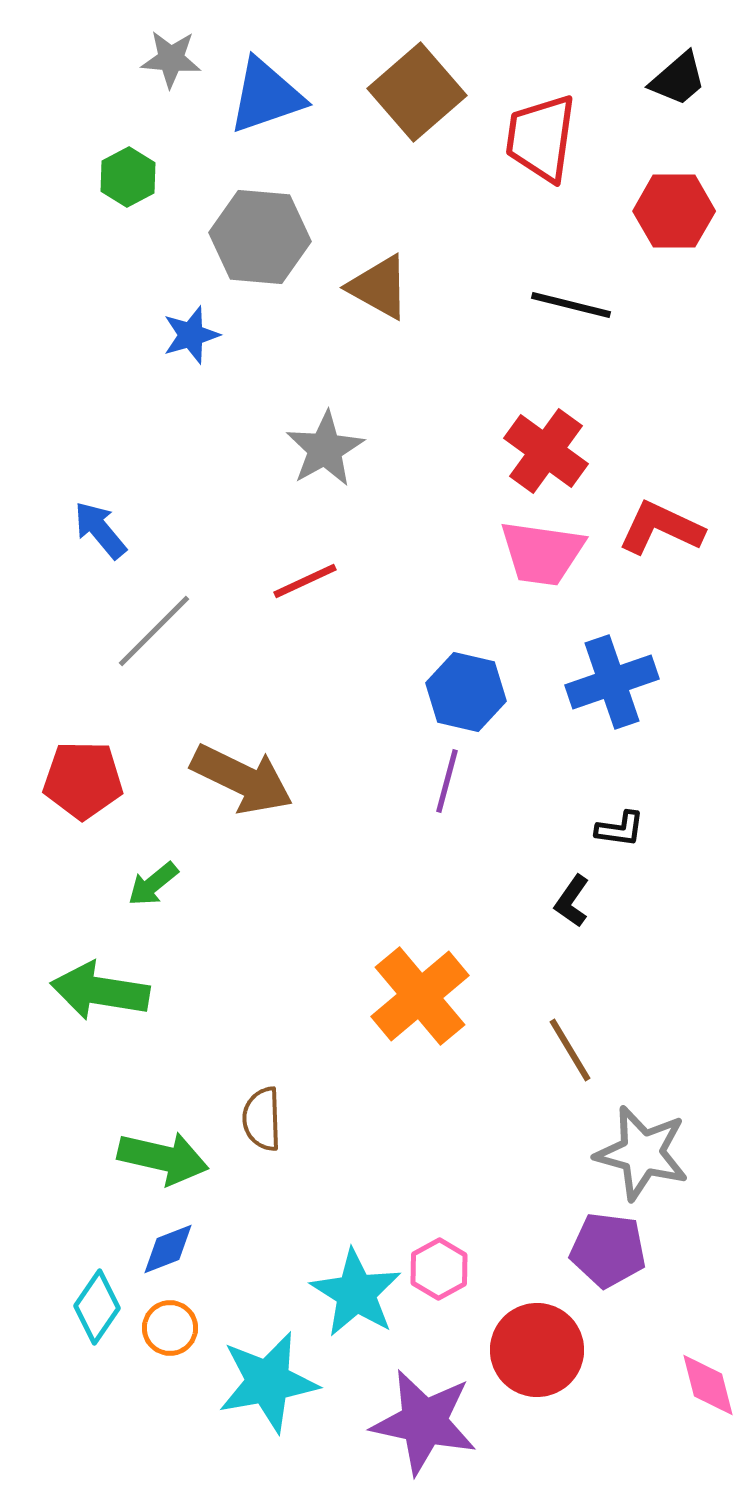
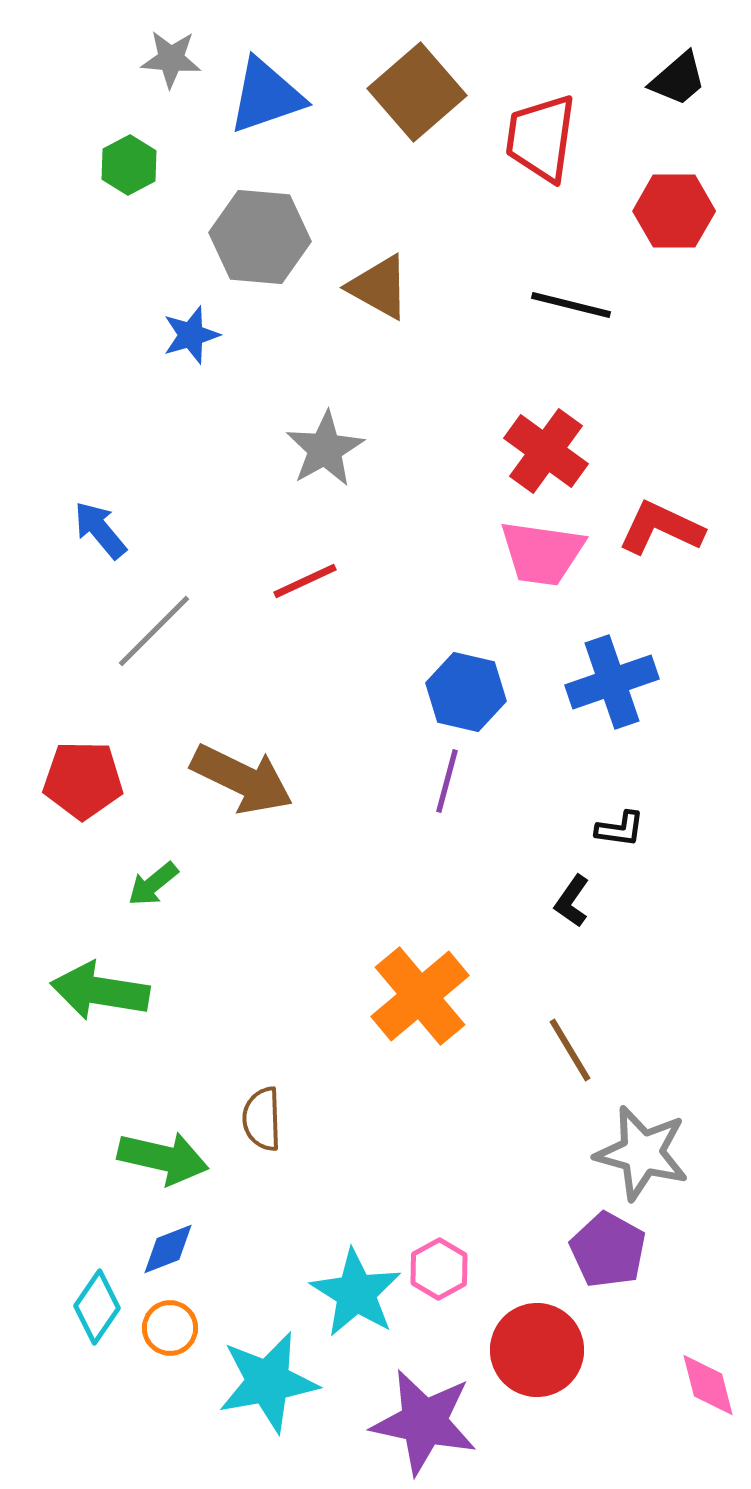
green hexagon at (128, 177): moved 1 px right, 12 px up
purple pentagon at (608, 1250): rotated 22 degrees clockwise
